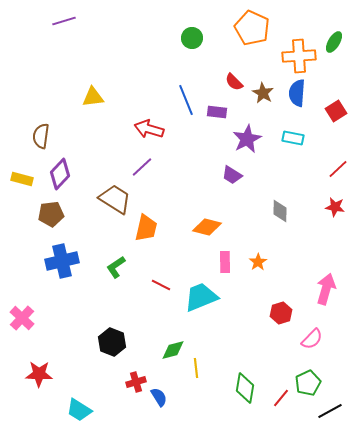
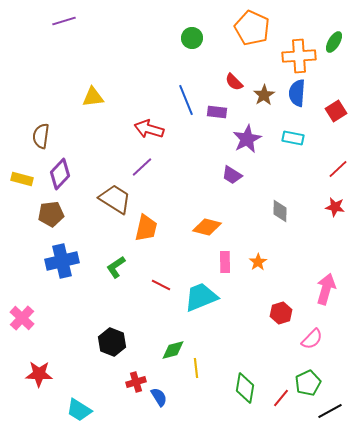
brown star at (263, 93): moved 1 px right, 2 px down; rotated 10 degrees clockwise
